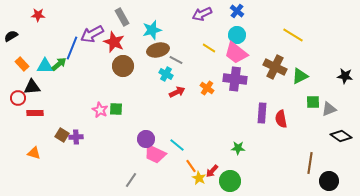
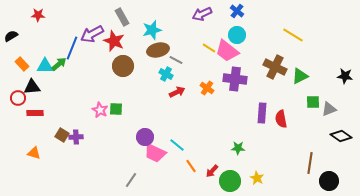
red star at (114, 42): moved 1 px up
pink trapezoid at (236, 53): moved 9 px left, 2 px up
purple circle at (146, 139): moved 1 px left, 2 px up
pink trapezoid at (155, 154): moved 1 px up
yellow star at (199, 178): moved 58 px right
